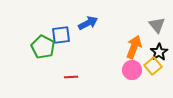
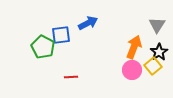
gray triangle: rotated 12 degrees clockwise
